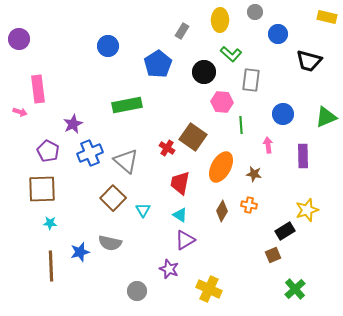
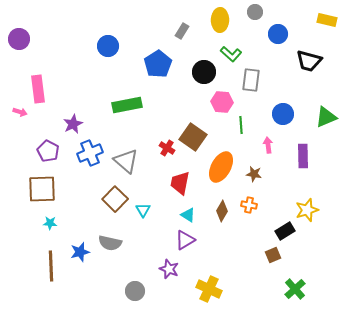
yellow rectangle at (327, 17): moved 3 px down
brown square at (113, 198): moved 2 px right, 1 px down
cyan triangle at (180, 215): moved 8 px right
gray circle at (137, 291): moved 2 px left
